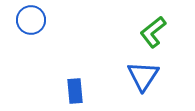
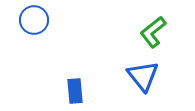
blue circle: moved 3 px right
blue triangle: rotated 12 degrees counterclockwise
